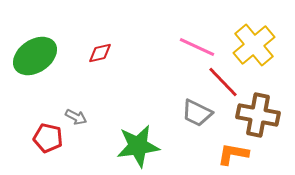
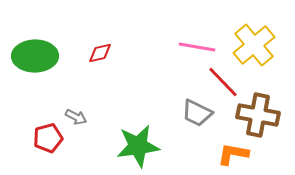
pink line: rotated 15 degrees counterclockwise
green ellipse: rotated 33 degrees clockwise
red pentagon: rotated 28 degrees counterclockwise
